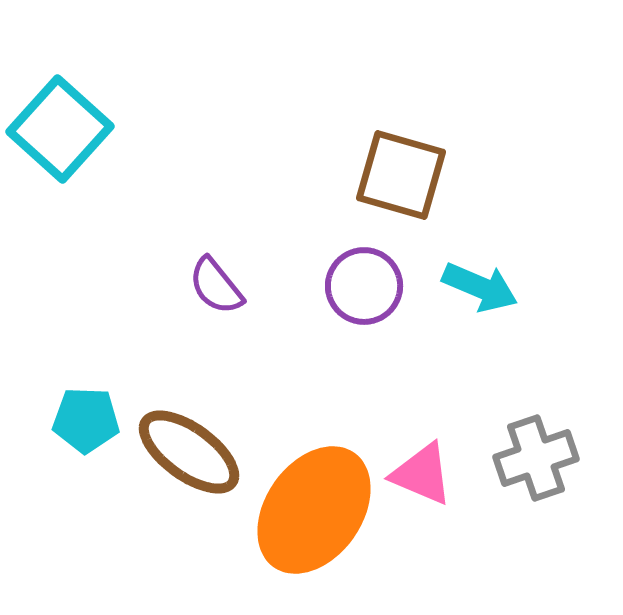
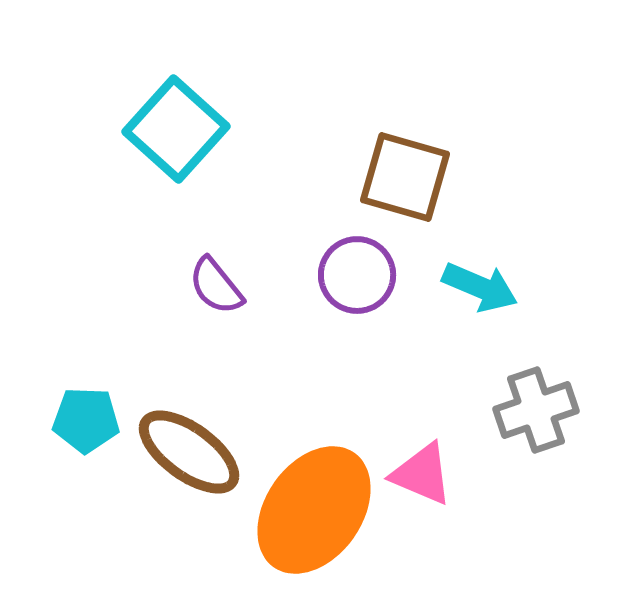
cyan square: moved 116 px right
brown square: moved 4 px right, 2 px down
purple circle: moved 7 px left, 11 px up
gray cross: moved 48 px up
